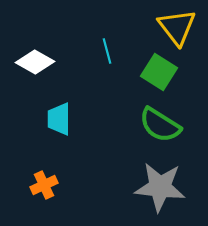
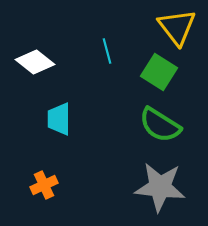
white diamond: rotated 9 degrees clockwise
